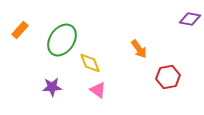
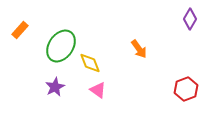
purple diamond: rotated 70 degrees counterclockwise
green ellipse: moved 1 px left, 6 px down
red hexagon: moved 18 px right, 12 px down; rotated 10 degrees counterclockwise
purple star: moved 3 px right; rotated 24 degrees counterclockwise
